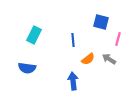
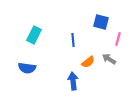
orange semicircle: moved 3 px down
